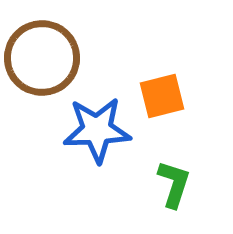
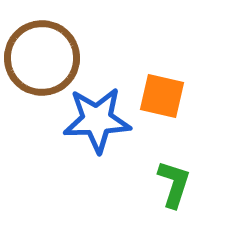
orange square: rotated 27 degrees clockwise
blue star: moved 10 px up
